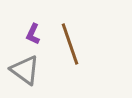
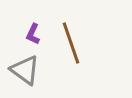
brown line: moved 1 px right, 1 px up
